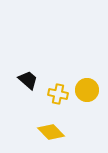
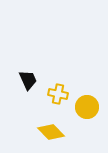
black trapezoid: rotated 25 degrees clockwise
yellow circle: moved 17 px down
